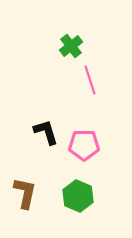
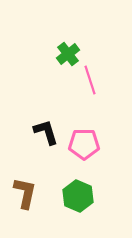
green cross: moved 3 px left, 8 px down
pink pentagon: moved 1 px up
